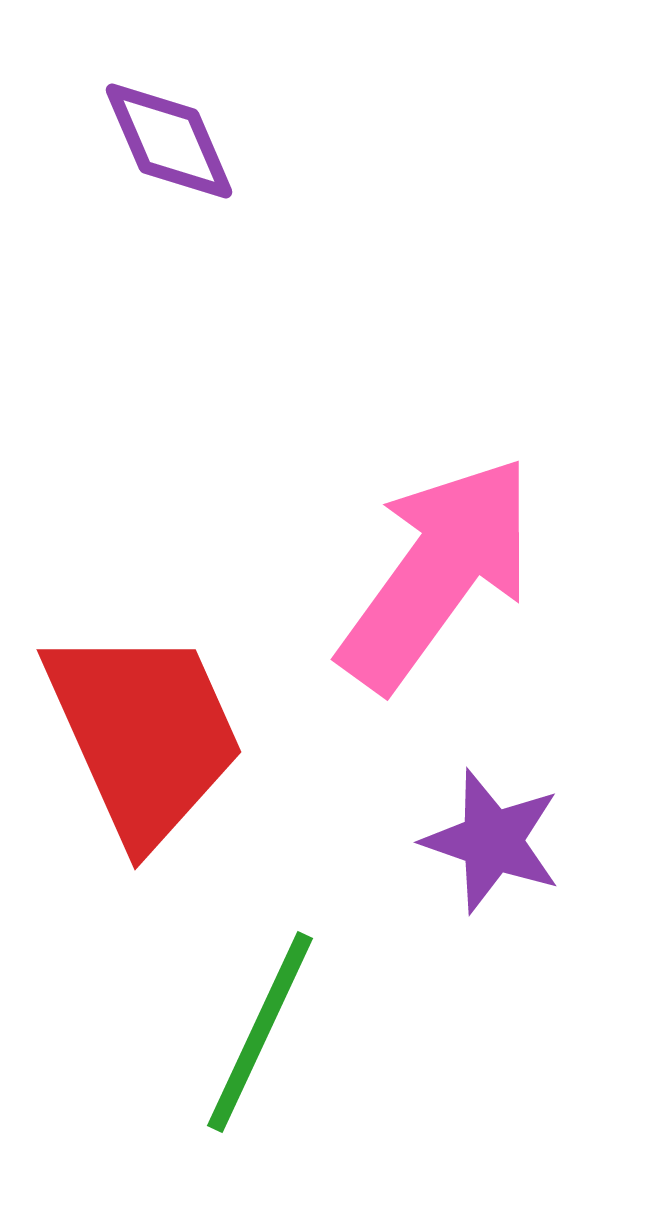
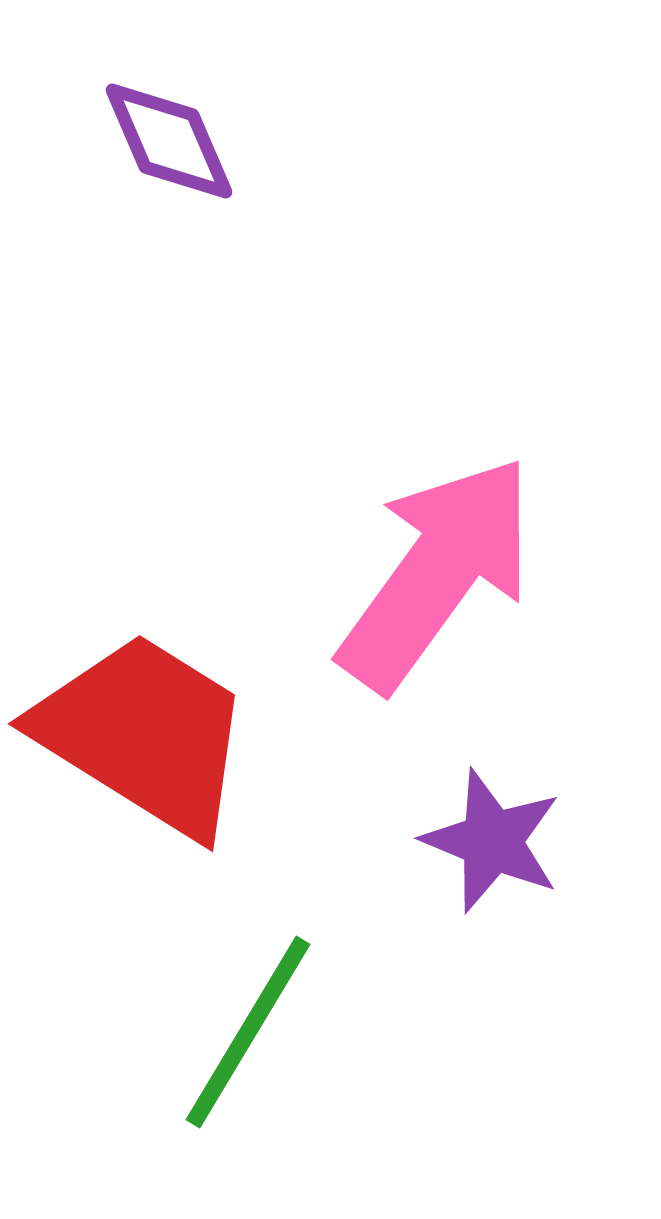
red trapezoid: rotated 34 degrees counterclockwise
purple star: rotated 3 degrees clockwise
green line: moved 12 px left; rotated 6 degrees clockwise
